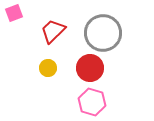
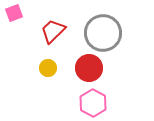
red circle: moved 1 px left
pink hexagon: moved 1 px right, 1 px down; rotated 12 degrees clockwise
